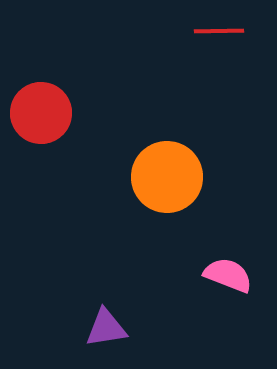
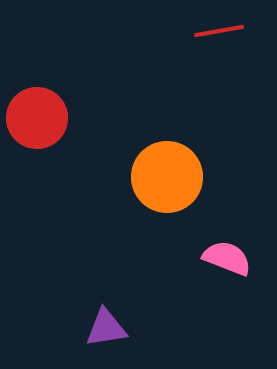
red line: rotated 9 degrees counterclockwise
red circle: moved 4 px left, 5 px down
pink semicircle: moved 1 px left, 17 px up
